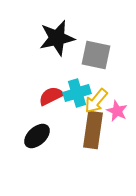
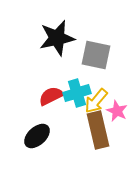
brown rectangle: moved 5 px right; rotated 21 degrees counterclockwise
